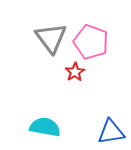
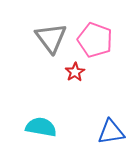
pink pentagon: moved 4 px right, 2 px up
cyan semicircle: moved 4 px left
